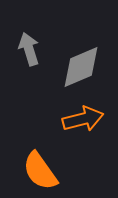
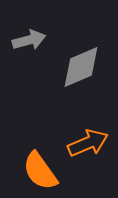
gray arrow: moved 9 px up; rotated 92 degrees clockwise
orange arrow: moved 5 px right, 24 px down; rotated 9 degrees counterclockwise
